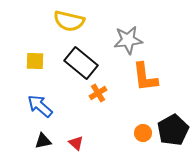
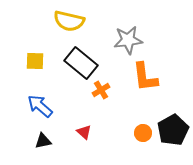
orange cross: moved 3 px right, 3 px up
red triangle: moved 8 px right, 11 px up
